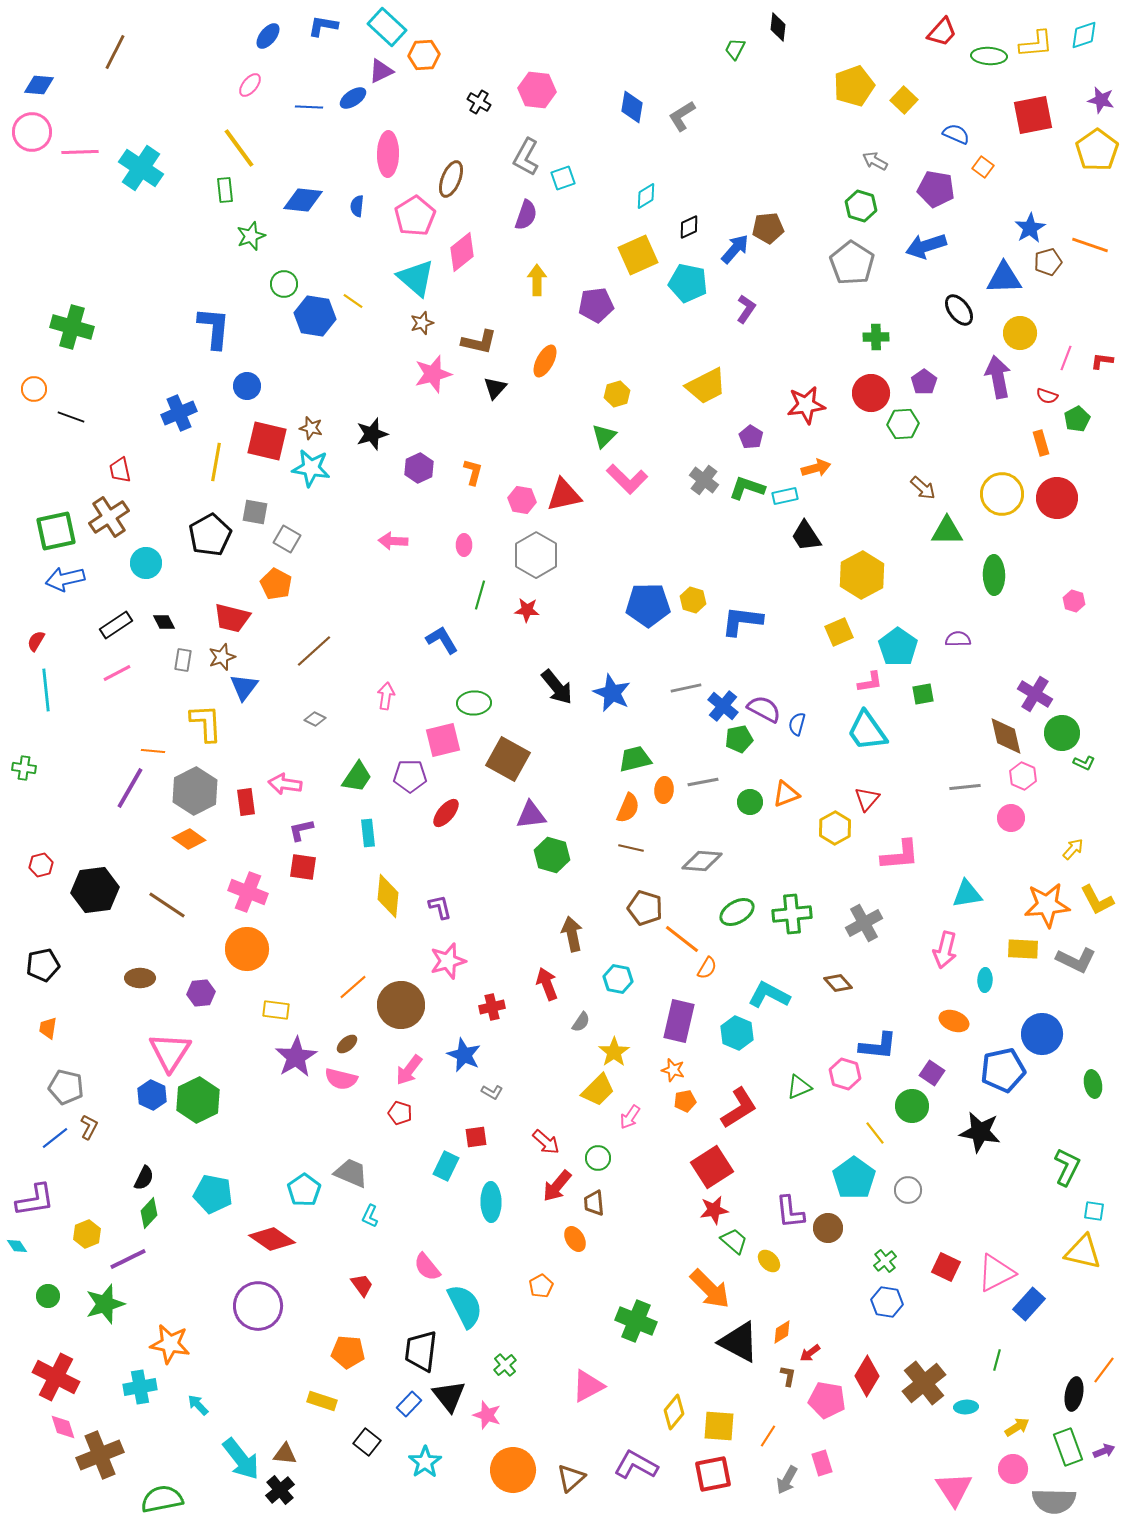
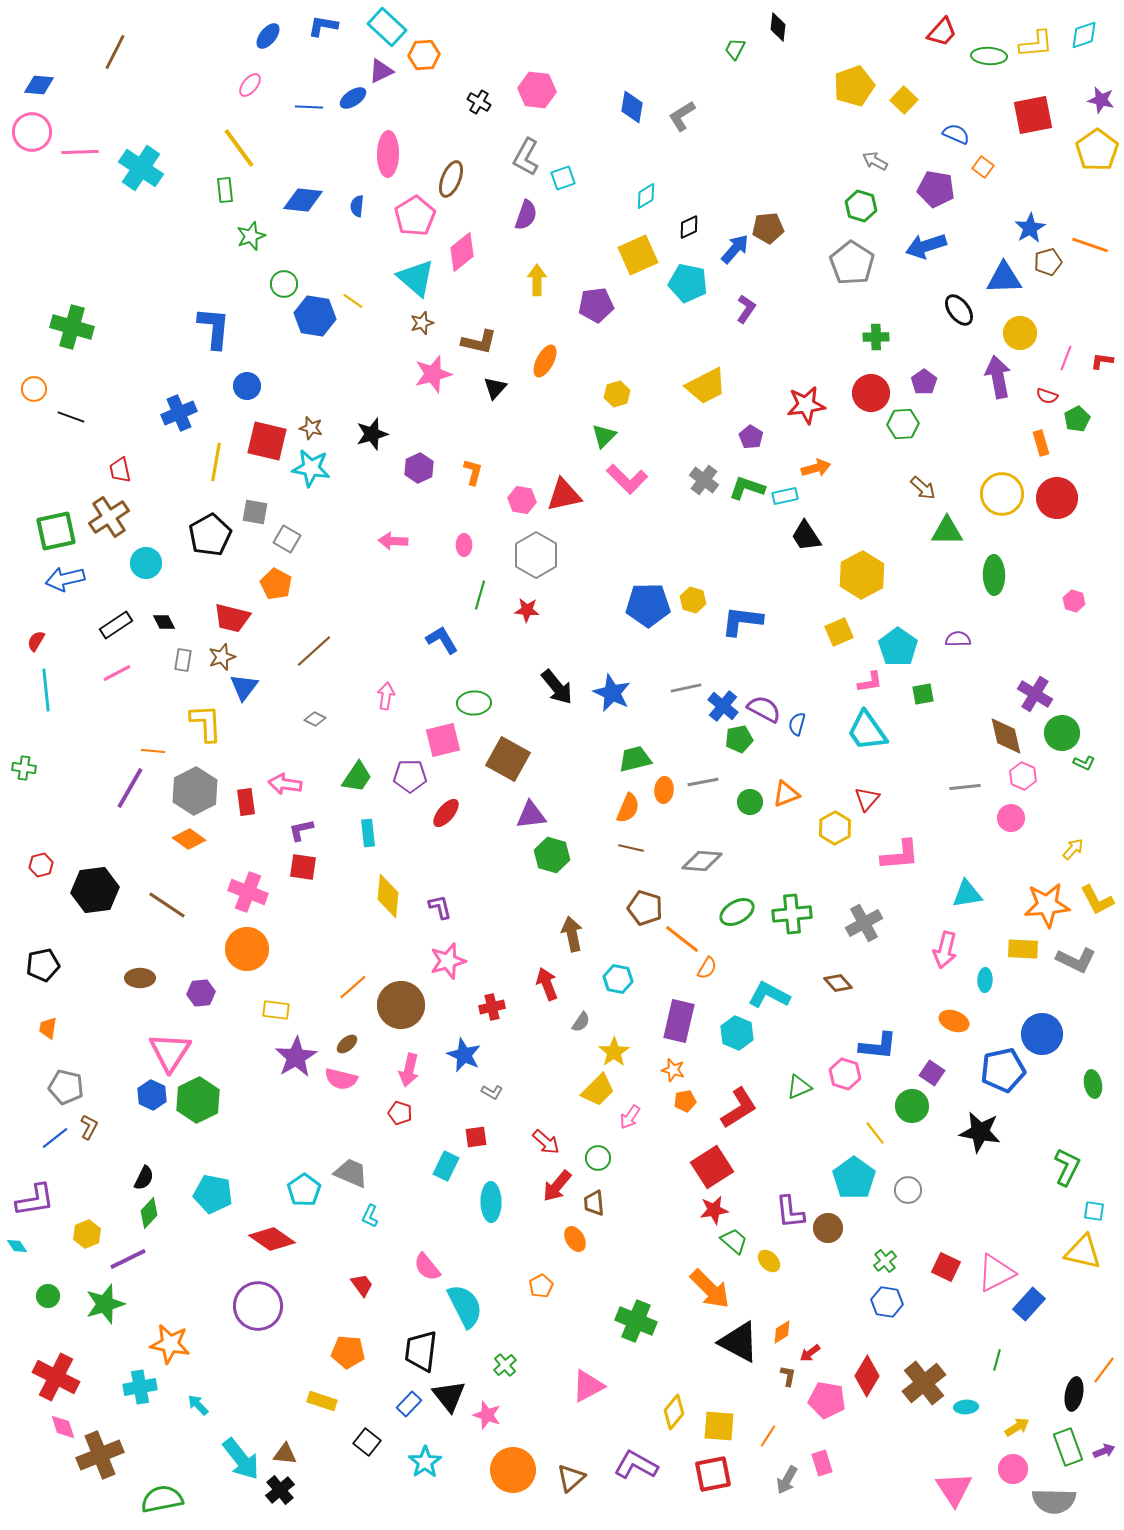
pink arrow at (409, 1070): rotated 24 degrees counterclockwise
